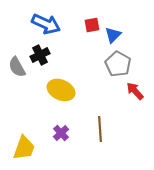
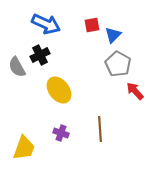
yellow ellipse: moved 2 px left; rotated 28 degrees clockwise
purple cross: rotated 28 degrees counterclockwise
